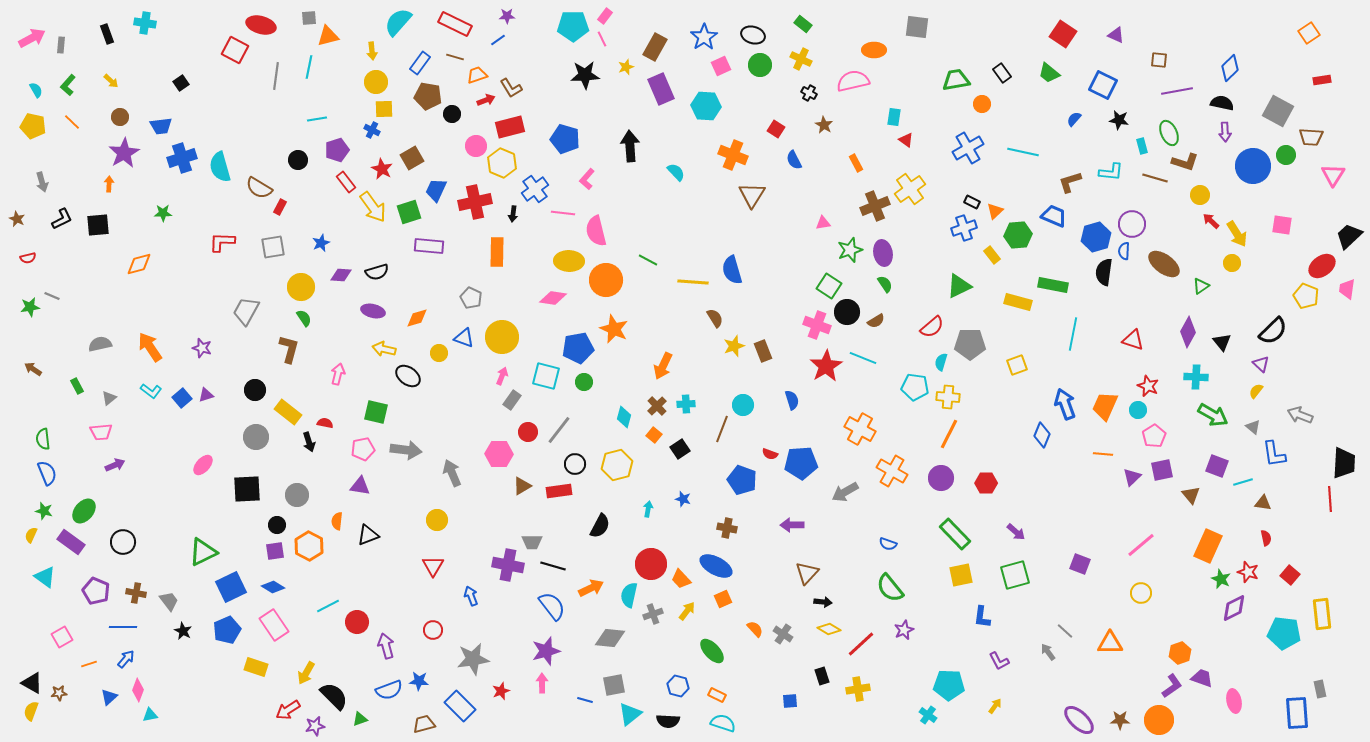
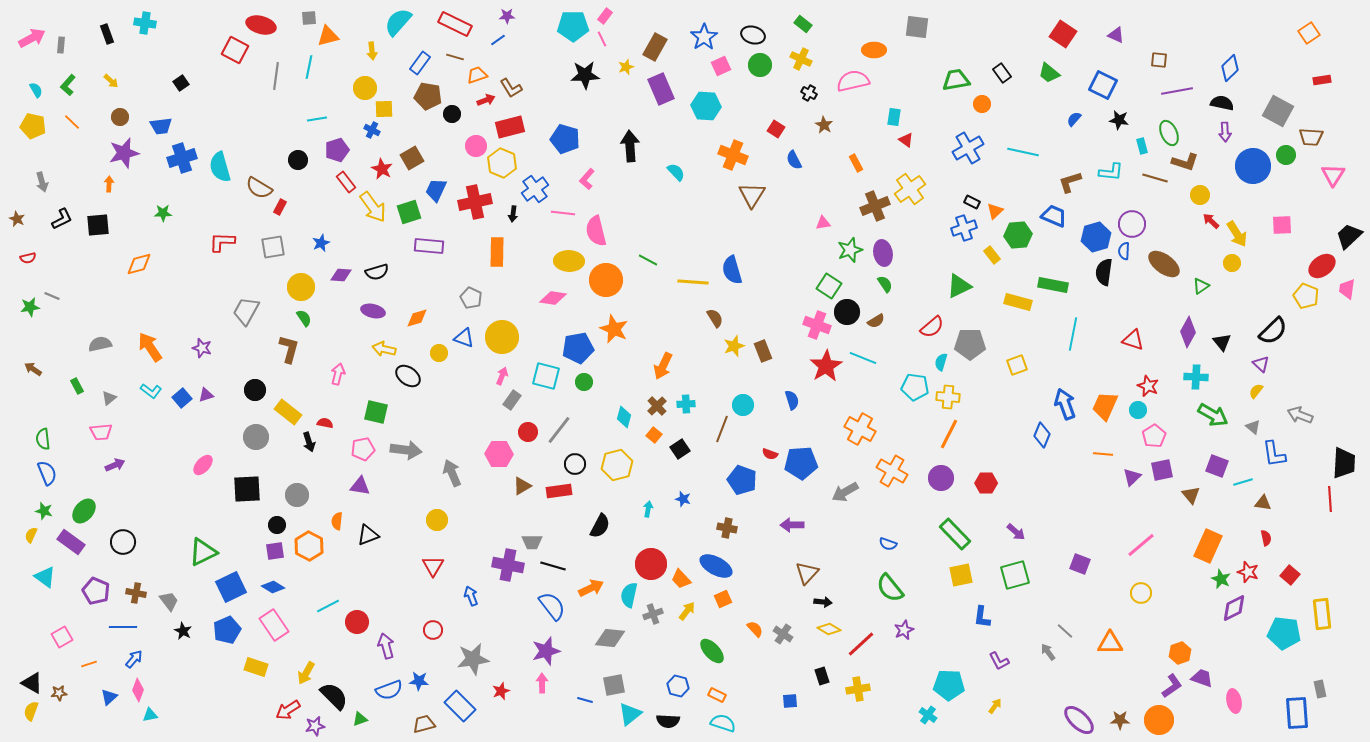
yellow circle at (376, 82): moved 11 px left, 6 px down
purple star at (124, 153): rotated 16 degrees clockwise
pink square at (1282, 225): rotated 10 degrees counterclockwise
blue arrow at (126, 659): moved 8 px right
